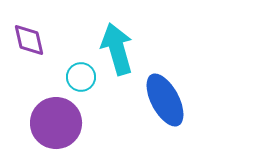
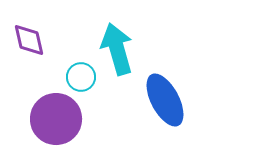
purple circle: moved 4 px up
